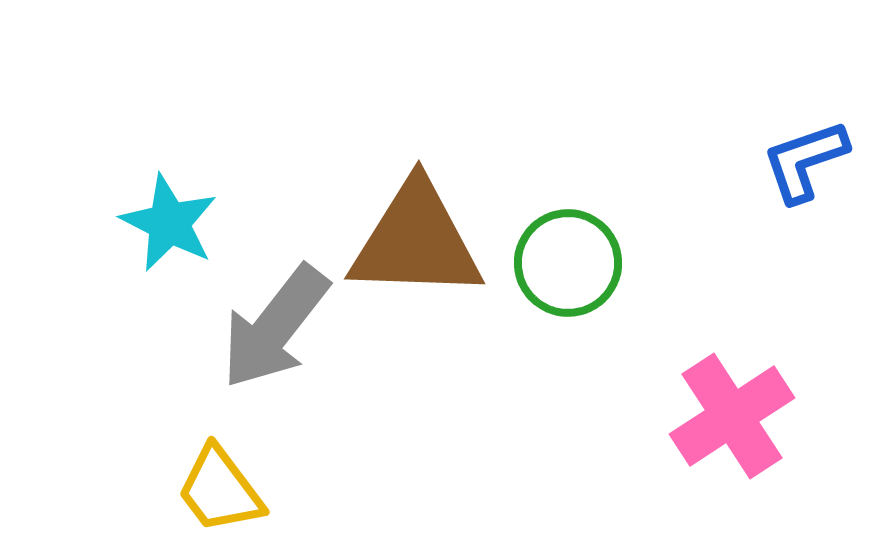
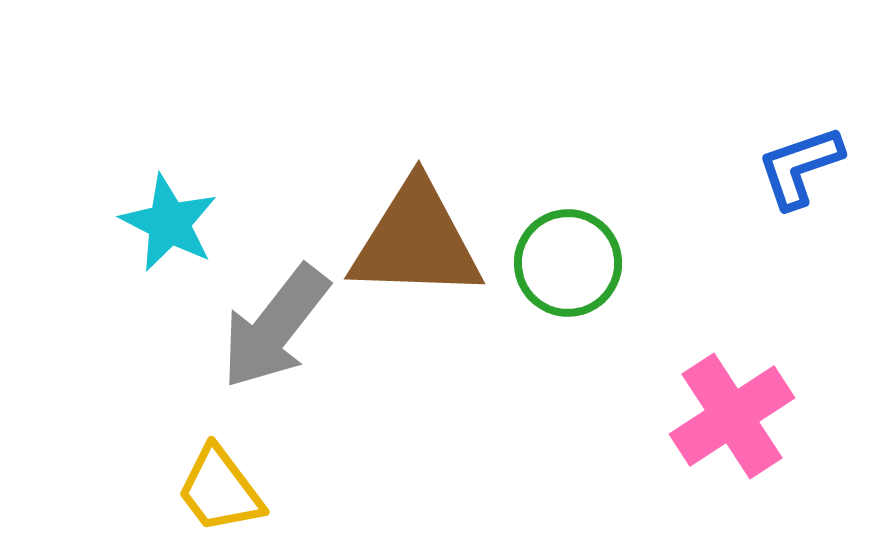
blue L-shape: moved 5 px left, 6 px down
